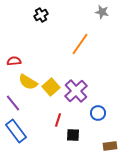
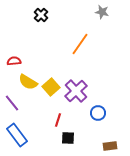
black cross: rotated 16 degrees counterclockwise
purple line: moved 1 px left
blue rectangle: moved 1 px right, 4 px down
black square: moved 5 px left, 3 px down
